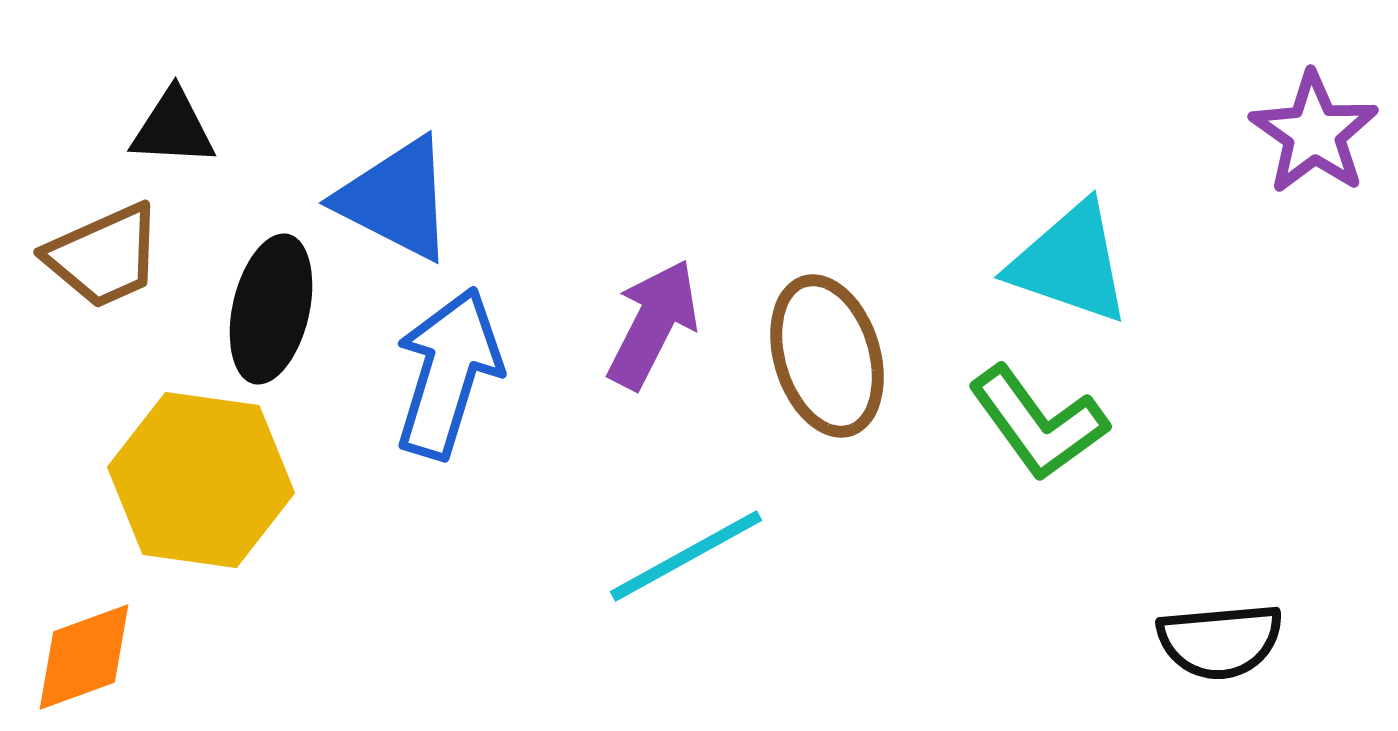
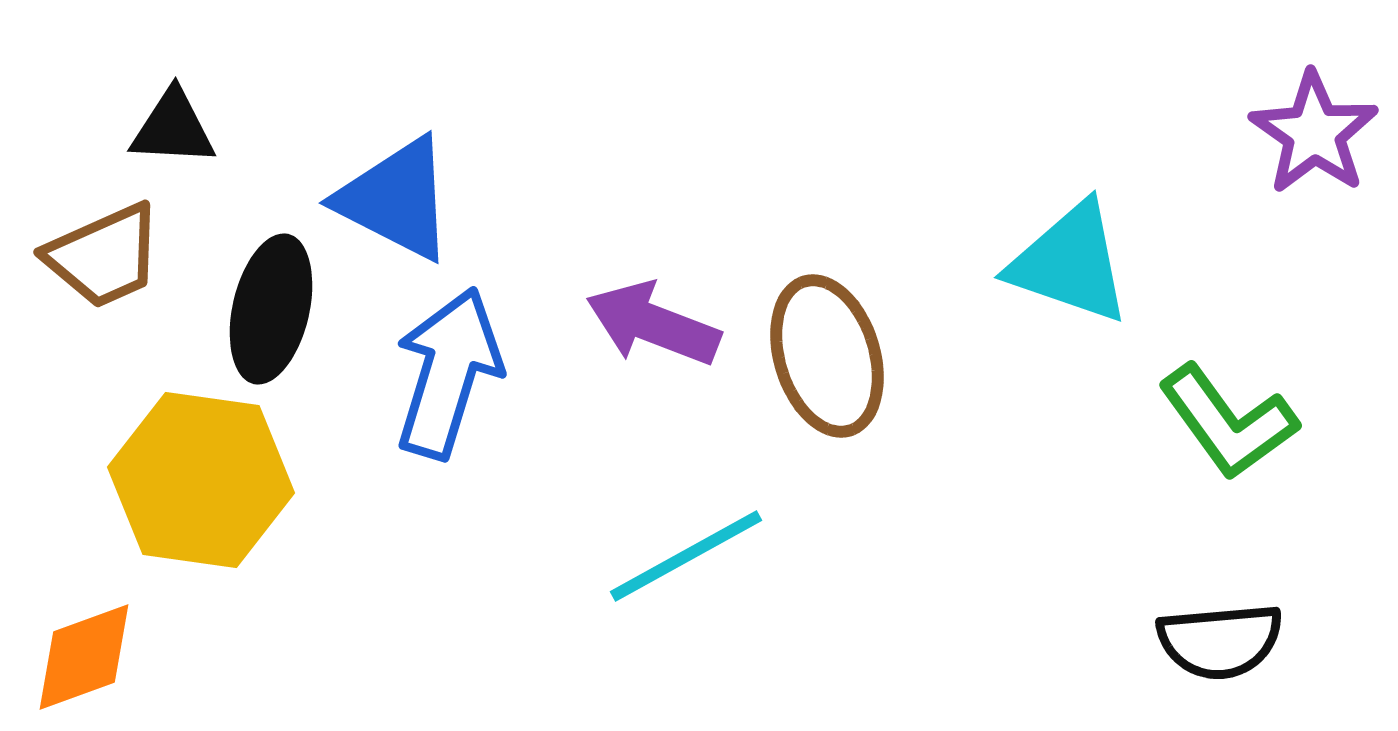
purple arrow: rotated 96 degrees counterclockwise
green L-shape: moved 190 px right, 1 px up
